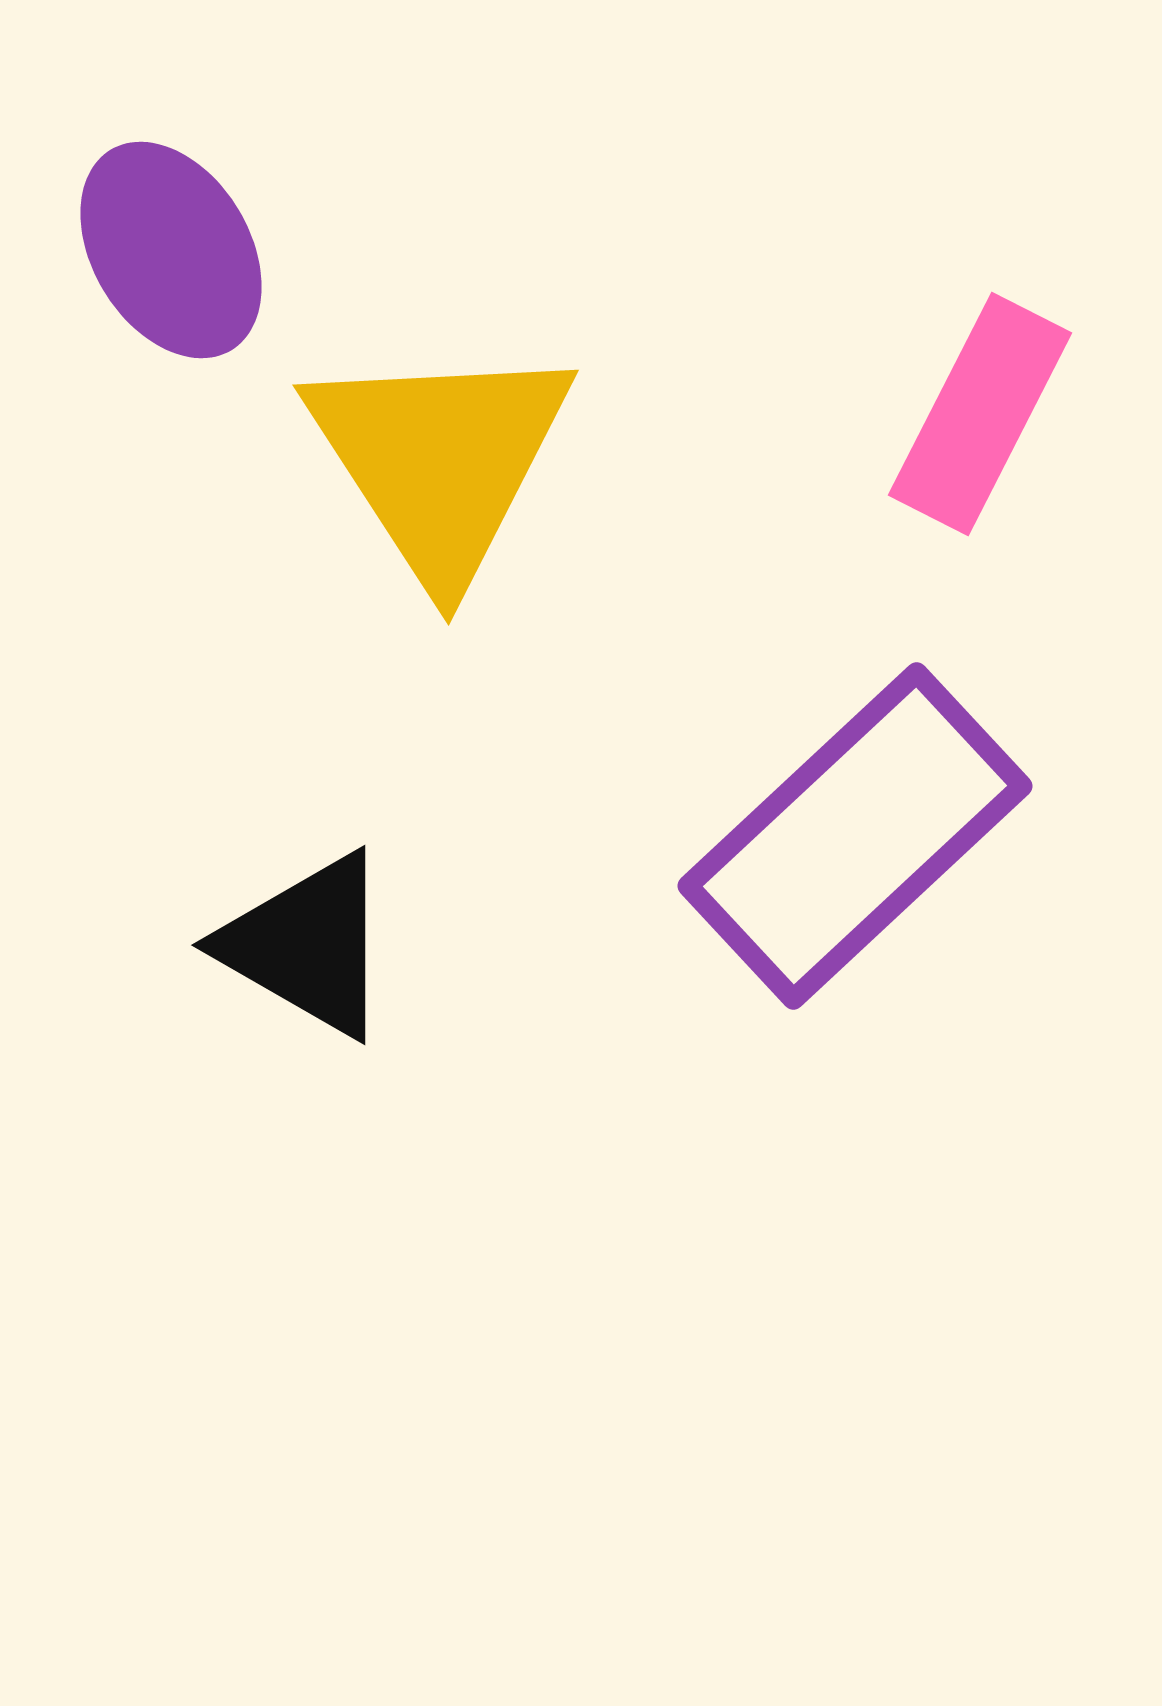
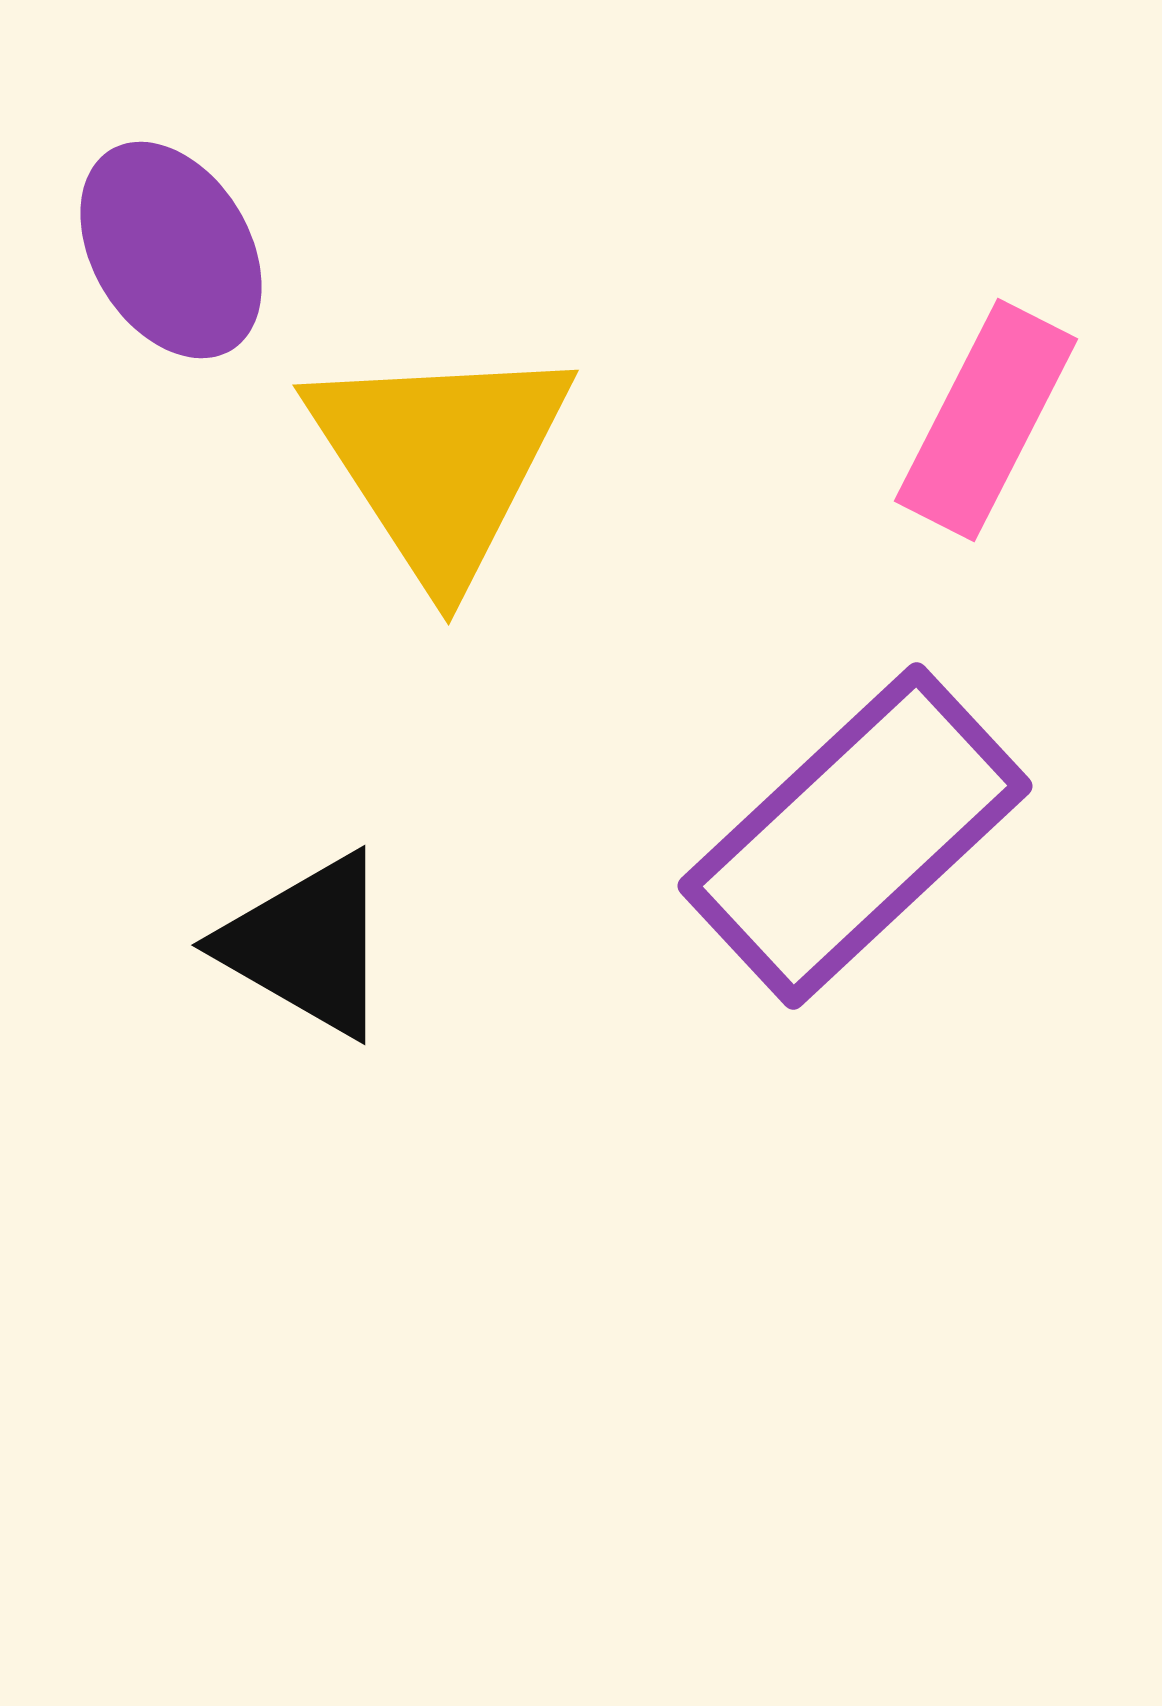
pink rectangle: moved 6 px right, 6 px down
